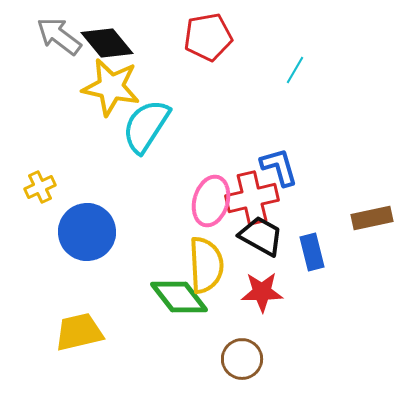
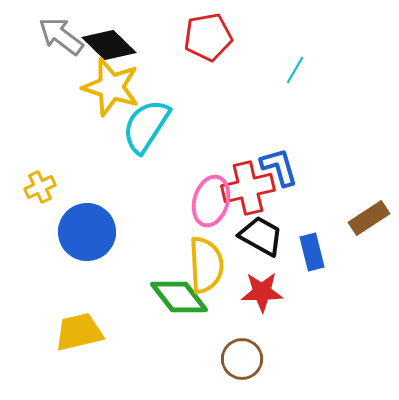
gray arrow: moved 2 px right
black diamond: moved 2 px right, 2 px down; rotated 6 degrees counterclockwise
yellow star: rotated 6 degrees clockwise
red cross: moved 4 px left, 10 px up
brown rectangle: moved 3 px left; rotated 21 degrees counterclockwise
